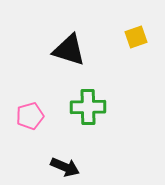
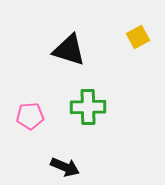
yellow square: moved 2 px right; rotated 10 degrees counterclockwise
pink pentagon: rotated 12 degrees clockwise
